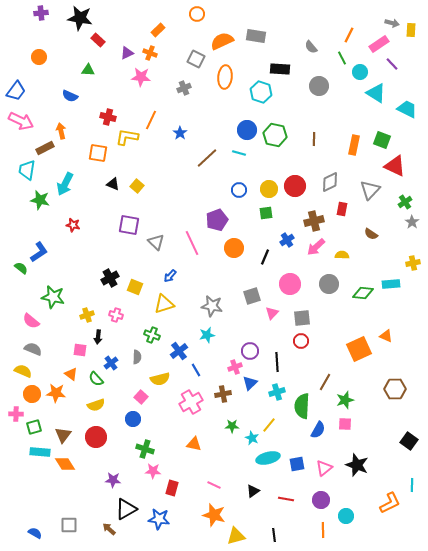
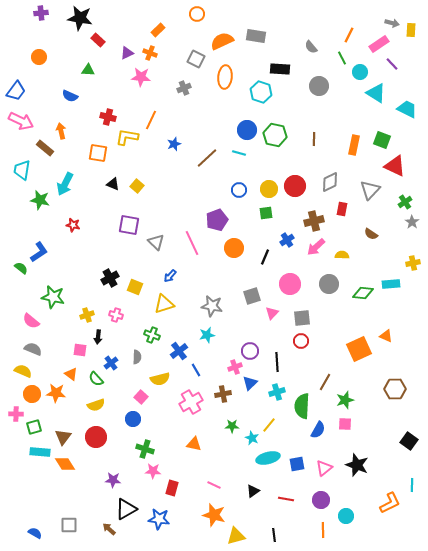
blue star at (180, 133): moved 6 px left, 11 px down; rotated 16 degrees clockwise
brown rectangle at (45, 148): rotated 66 degrees clockwise
cyan trapezoid at (27, 170): moved 5 px left
brown triangle at (63, 435): moved 2 px down
